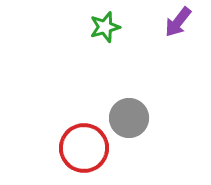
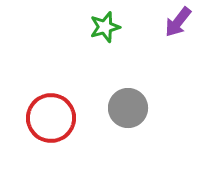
gray circle: moved 1 px left, 10 px up
red circle: moved 33 px left, 30 px up
